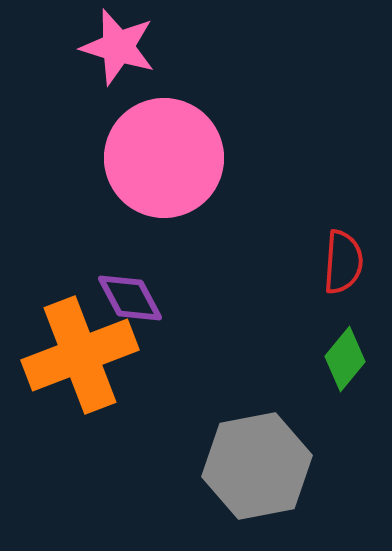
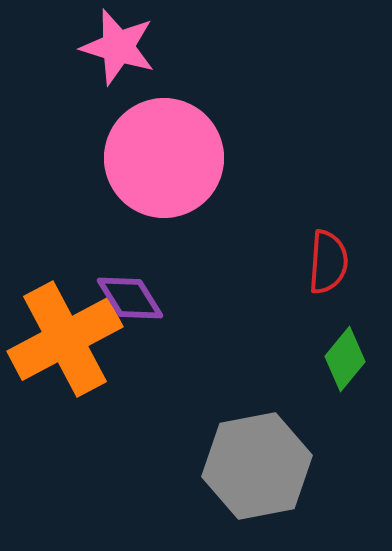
red semicircle: moved 15 px left
purple diamond: rotated 4 degrees counterclockwise
orange cross: moved 15 px left, 16 px up; rotated 7 degrees counterclockwise
